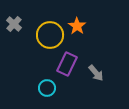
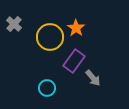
orange star: moved 1 px left, 2 px down
yellow circle: moved 2 px down
purple rectangle: moved 7 px right, 3 px up; rotated 10 degrees clockwise
gray arrow: moved 3 px left, 5 px down
